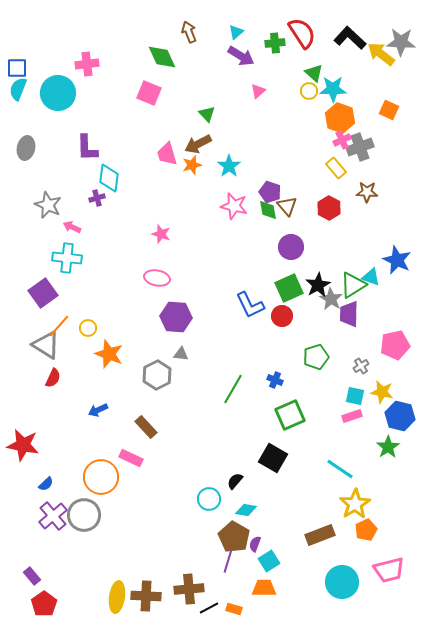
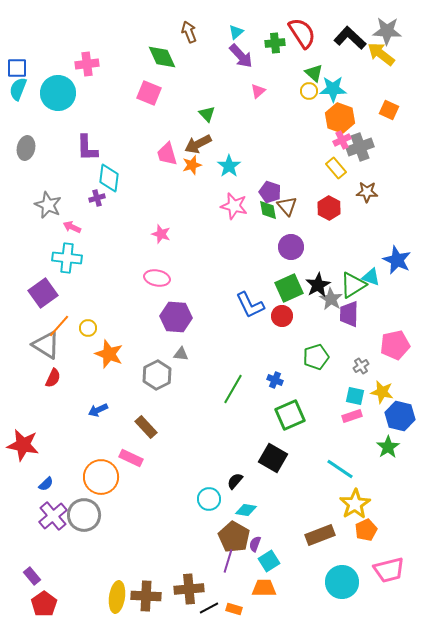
gray star at (401, 42): moved 14 px left, 11 px up
purple arrow at (241, 56): rotated 16 degrees clockwise
